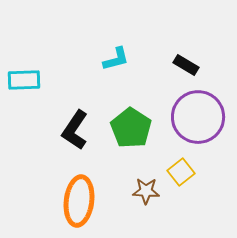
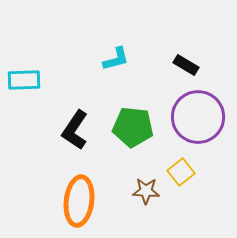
green pentagon: moved 2 px right, 1 px up; rotated 27 degrees counterclockwise
